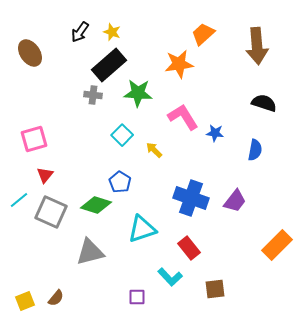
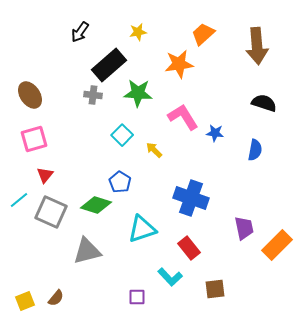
yellow star: moved 26 px right; rotated 30 degrees counterclockwise
brown ellipse: moved 42 px down
purple trapezoid: moved 9 px right, 27 px down; rotated 50 degrees counterclockwise
gray triangle: moved 3 px left, 1 px up
